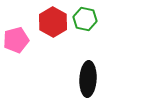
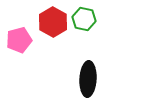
green hexagon: moved 1 px left
pink pentagon: moved 3 px right
